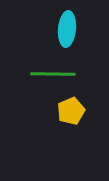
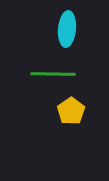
yellow pentagon: rotated 12 degrees counterclockwise
